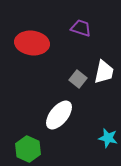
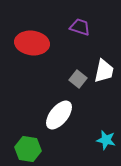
purple trapezoid: moved 1 px left, 1 px up
white trapezoid: moved 1 px up
cyan star: moved 2 px left, 2 px down
green hexagon: rotated 15 degrees counterclockwise
